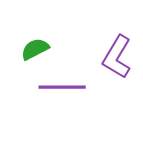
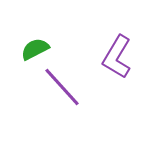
purple line: rotated 48 degrees clockwise
